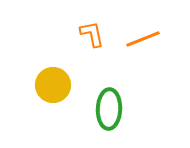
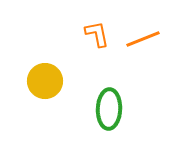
orange L-shape: moved 5 px right
yellow circle: moved 8 px left, 4 px up
